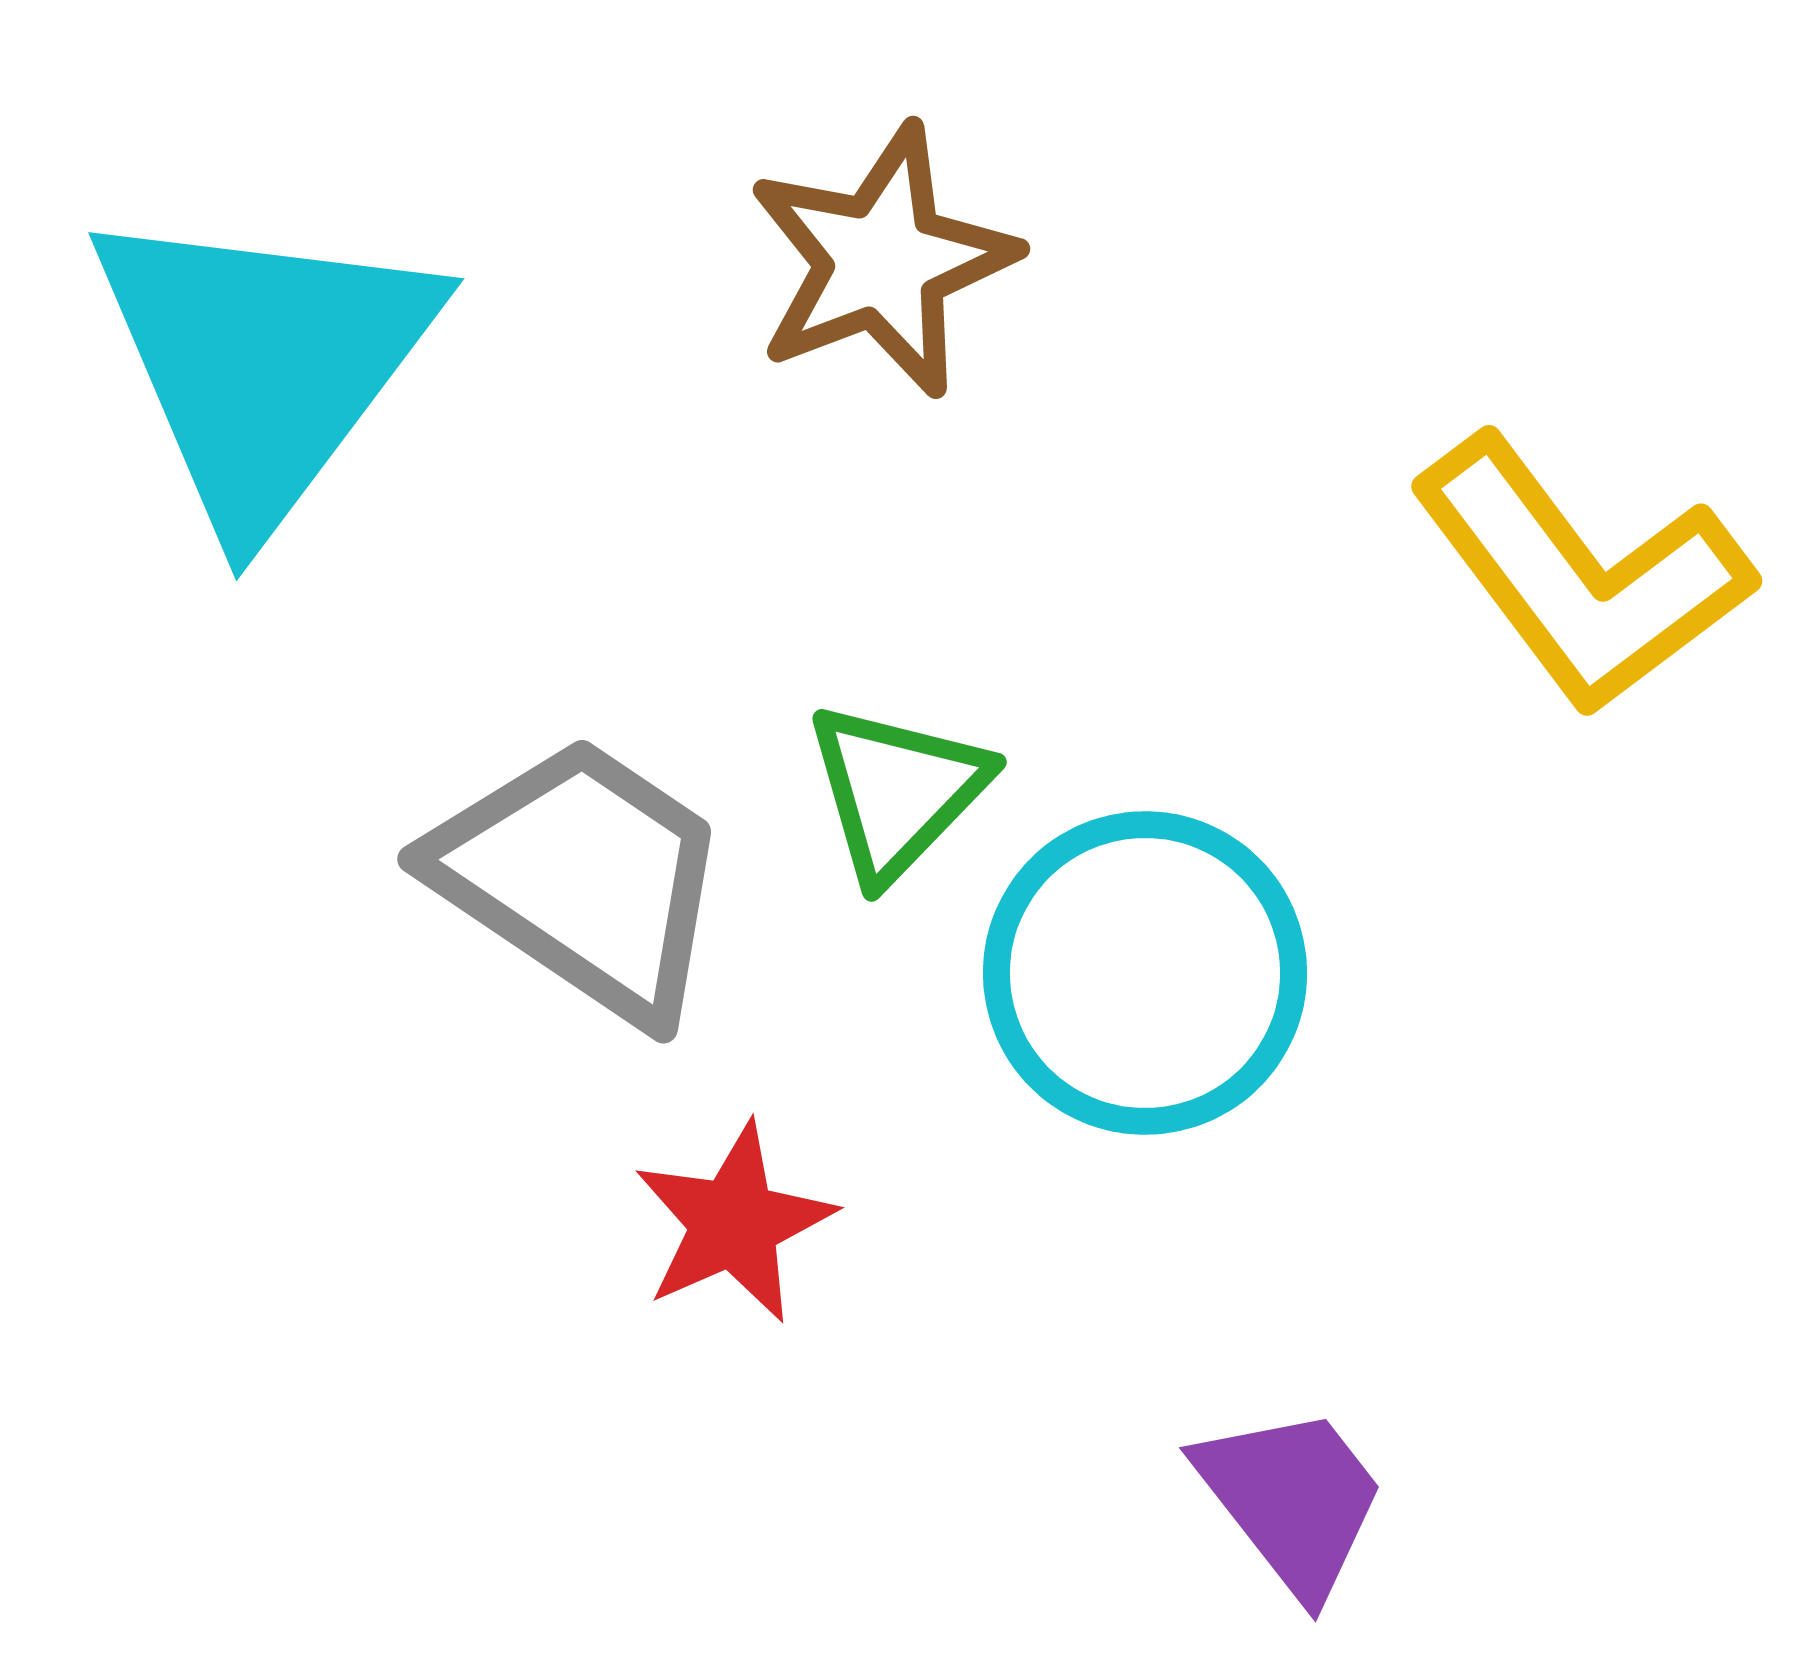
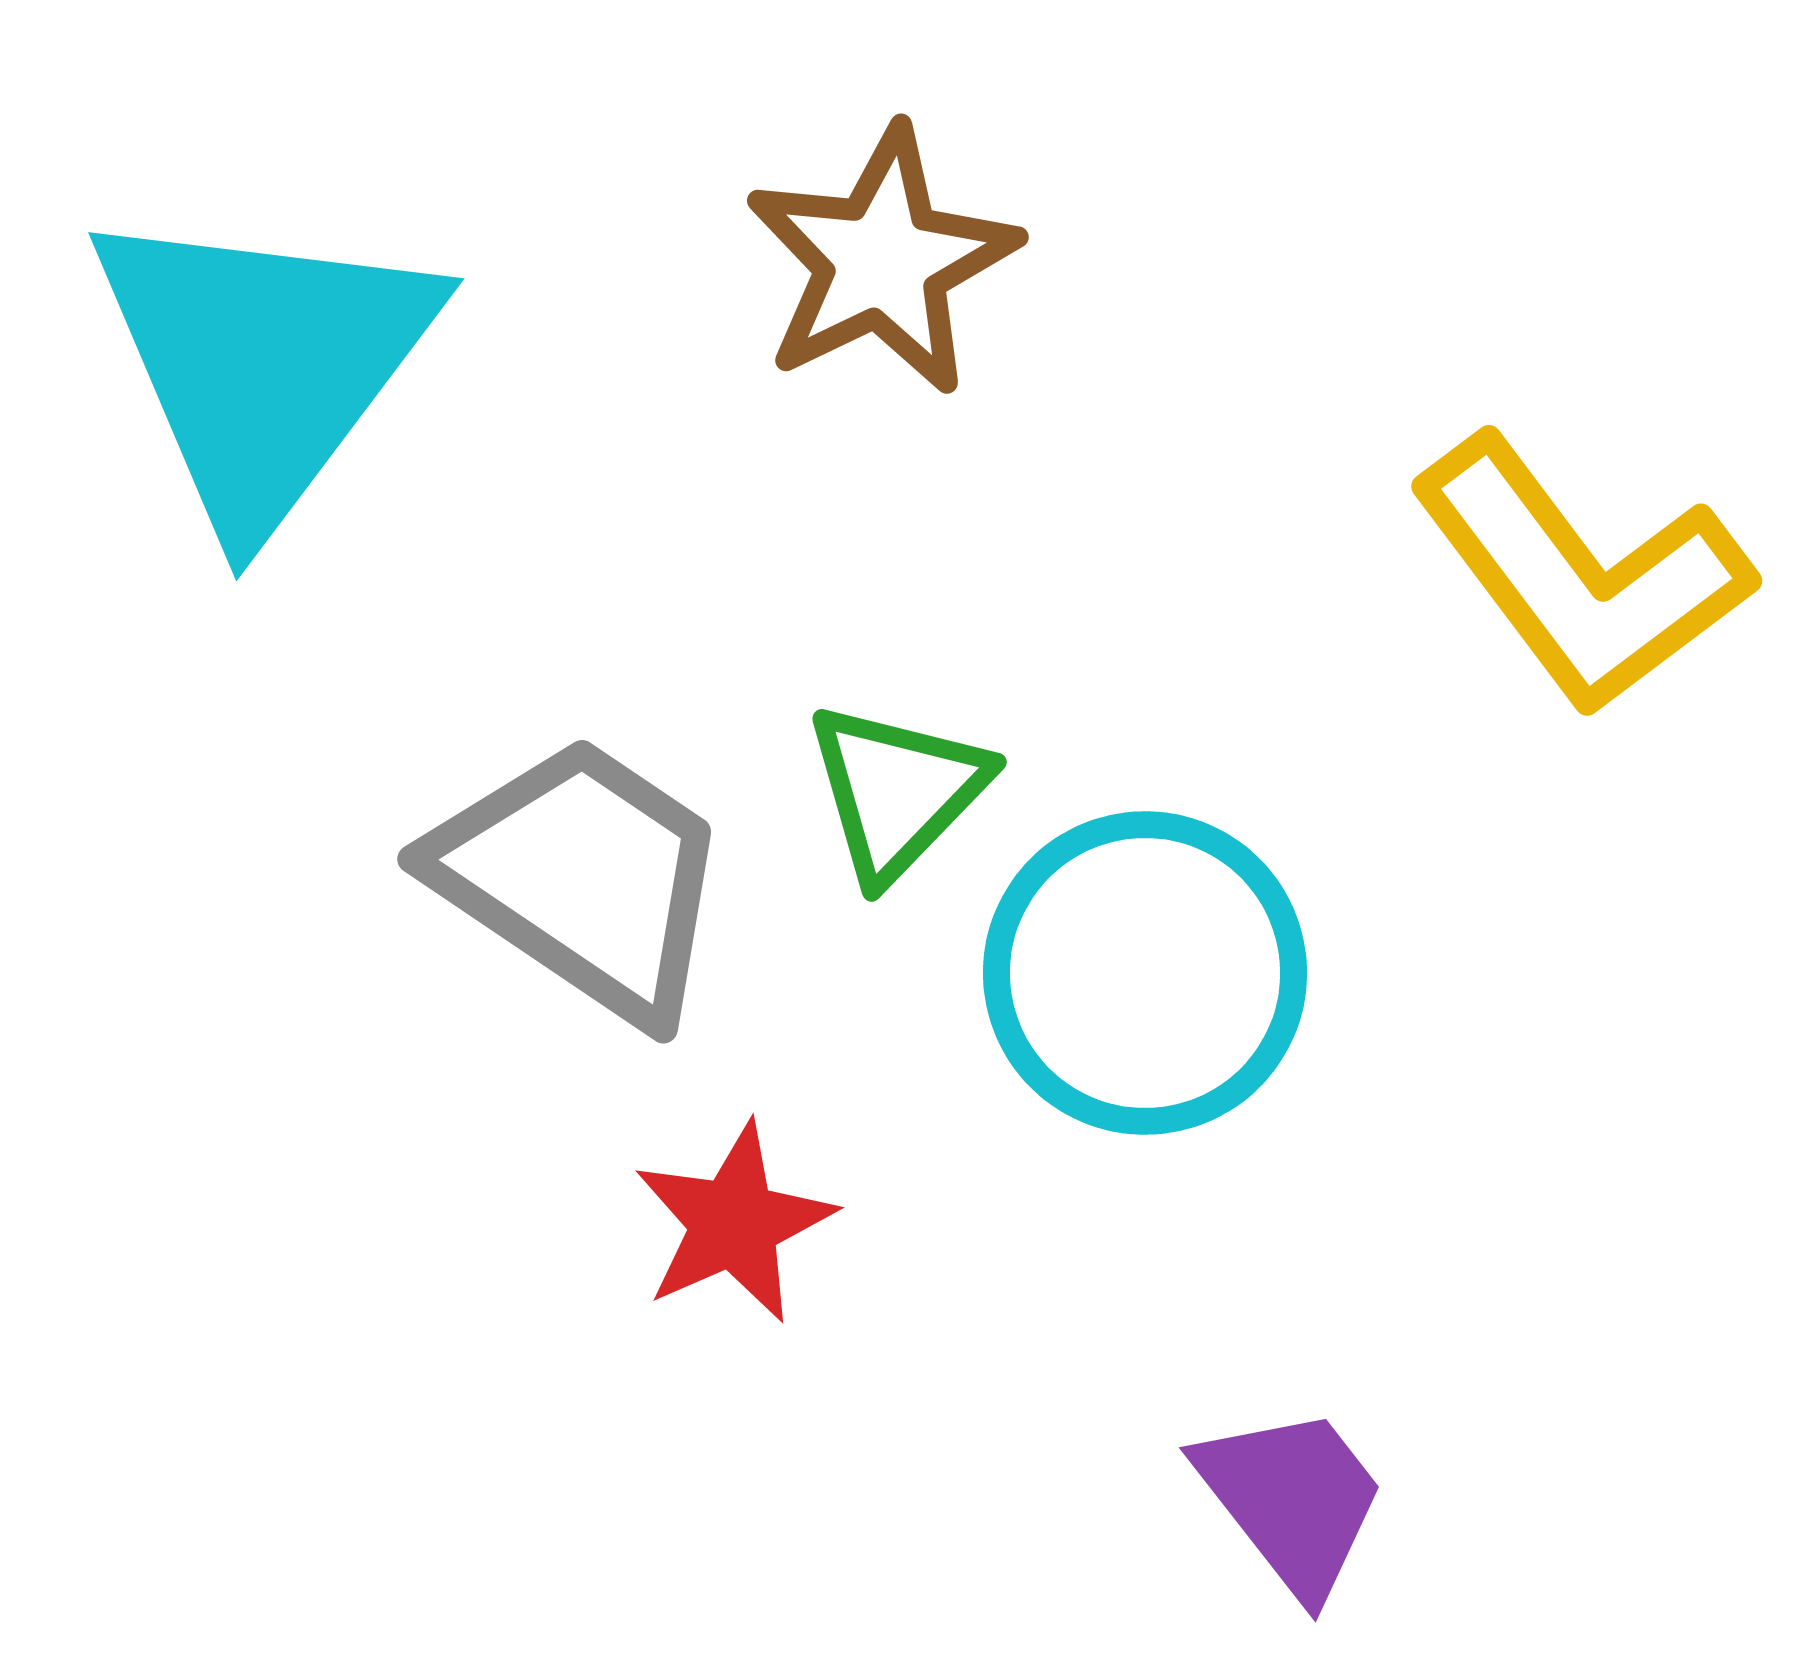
brown star: rotated 5 degrees counterclockwise
